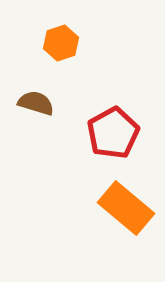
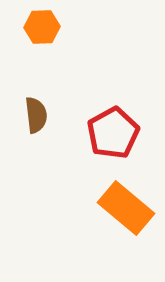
orange hexagon: moved 19 px left, 16 px up; rotated 16 degrees clockwise
brown semicircle: moved 12 px down; rotated 66 degrees clockwise
